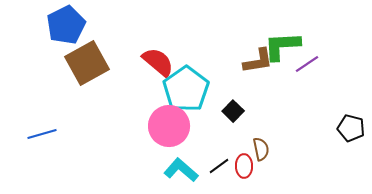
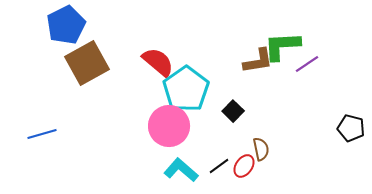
red ellipse: rotated 35 degrees clockwise
